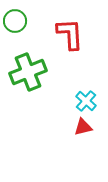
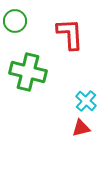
green cross: rotated 36 degrees clockwise
red triangle: moved 2 px left, 1 px down
